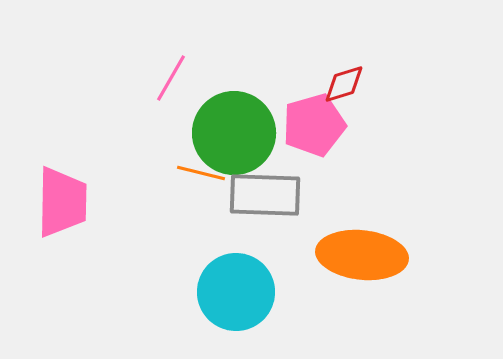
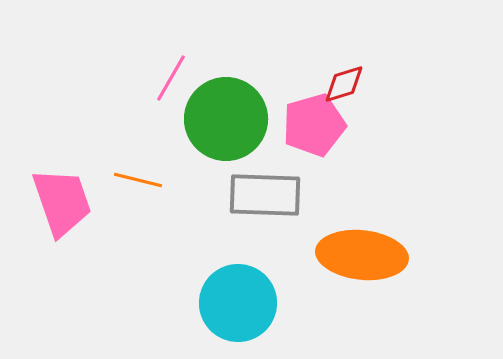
green circle: moved 8 px left, 14 px up
orange line: moved 63 px left, 7 px down
pink trapezoid: rotated 20 degrees counterclockwise
cyan circle: moved 2 px right, 11 px down
